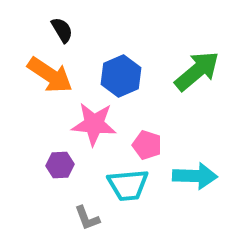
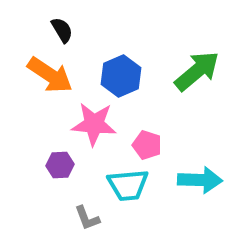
cyan arrow: moved 5 px right, 4 px down
